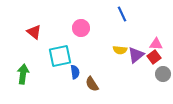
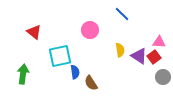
blue line: rotated 21 degrees counterclockwise
pink circle: moved 9 px right, 2 px down
pink triangle: moved 3 px right, 2 px up
yellow semicircle: rotated 104 degrees counterclockwise
purple triangle: moved 3 px right, 1 px down; rotated 48 degrees counterclockwise
gray circle: moved 3 px down
brown semicircle: moved 1 px left, 1 px up
